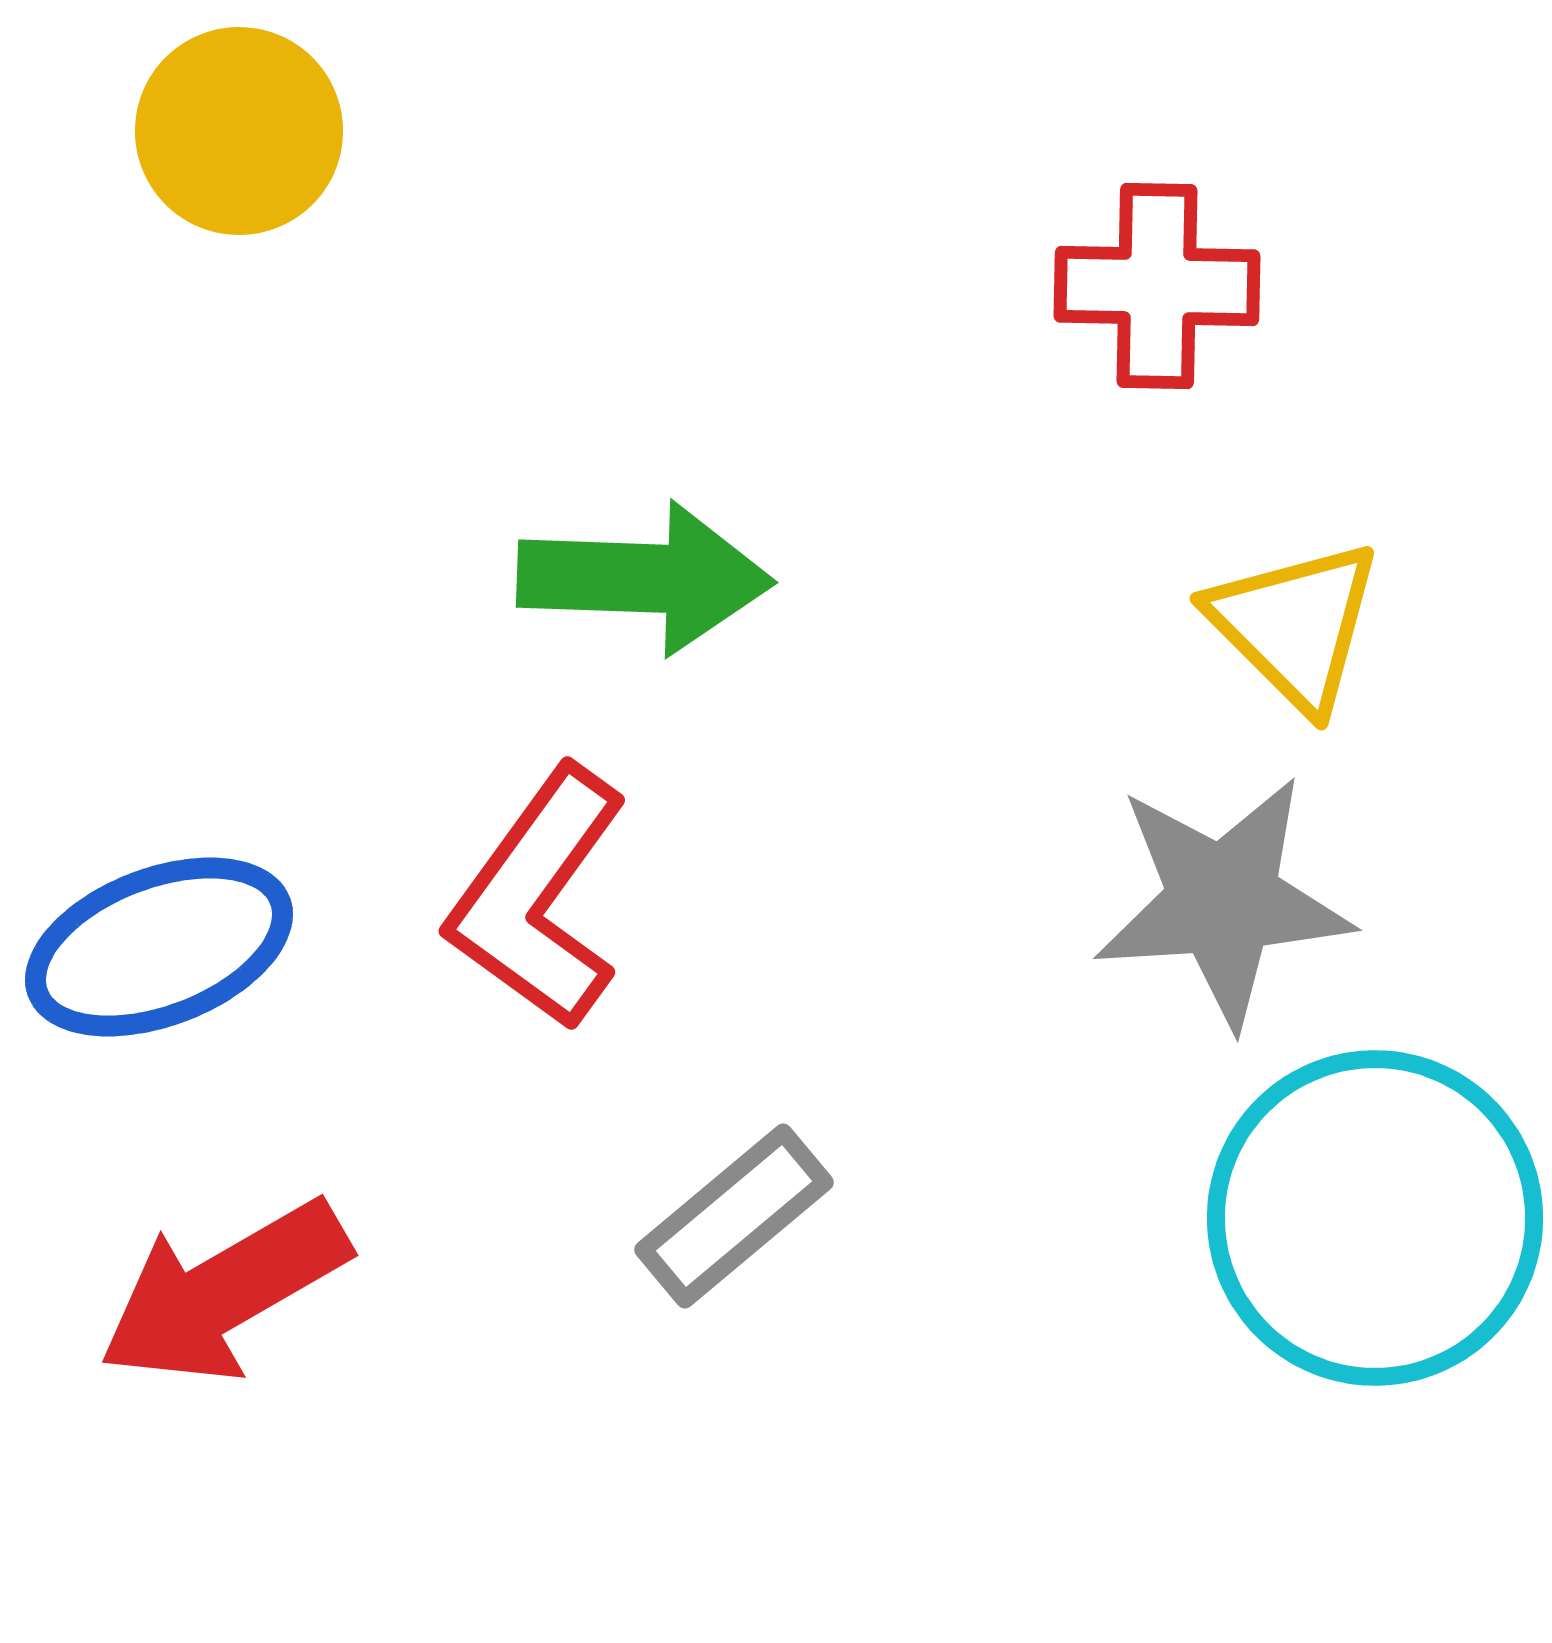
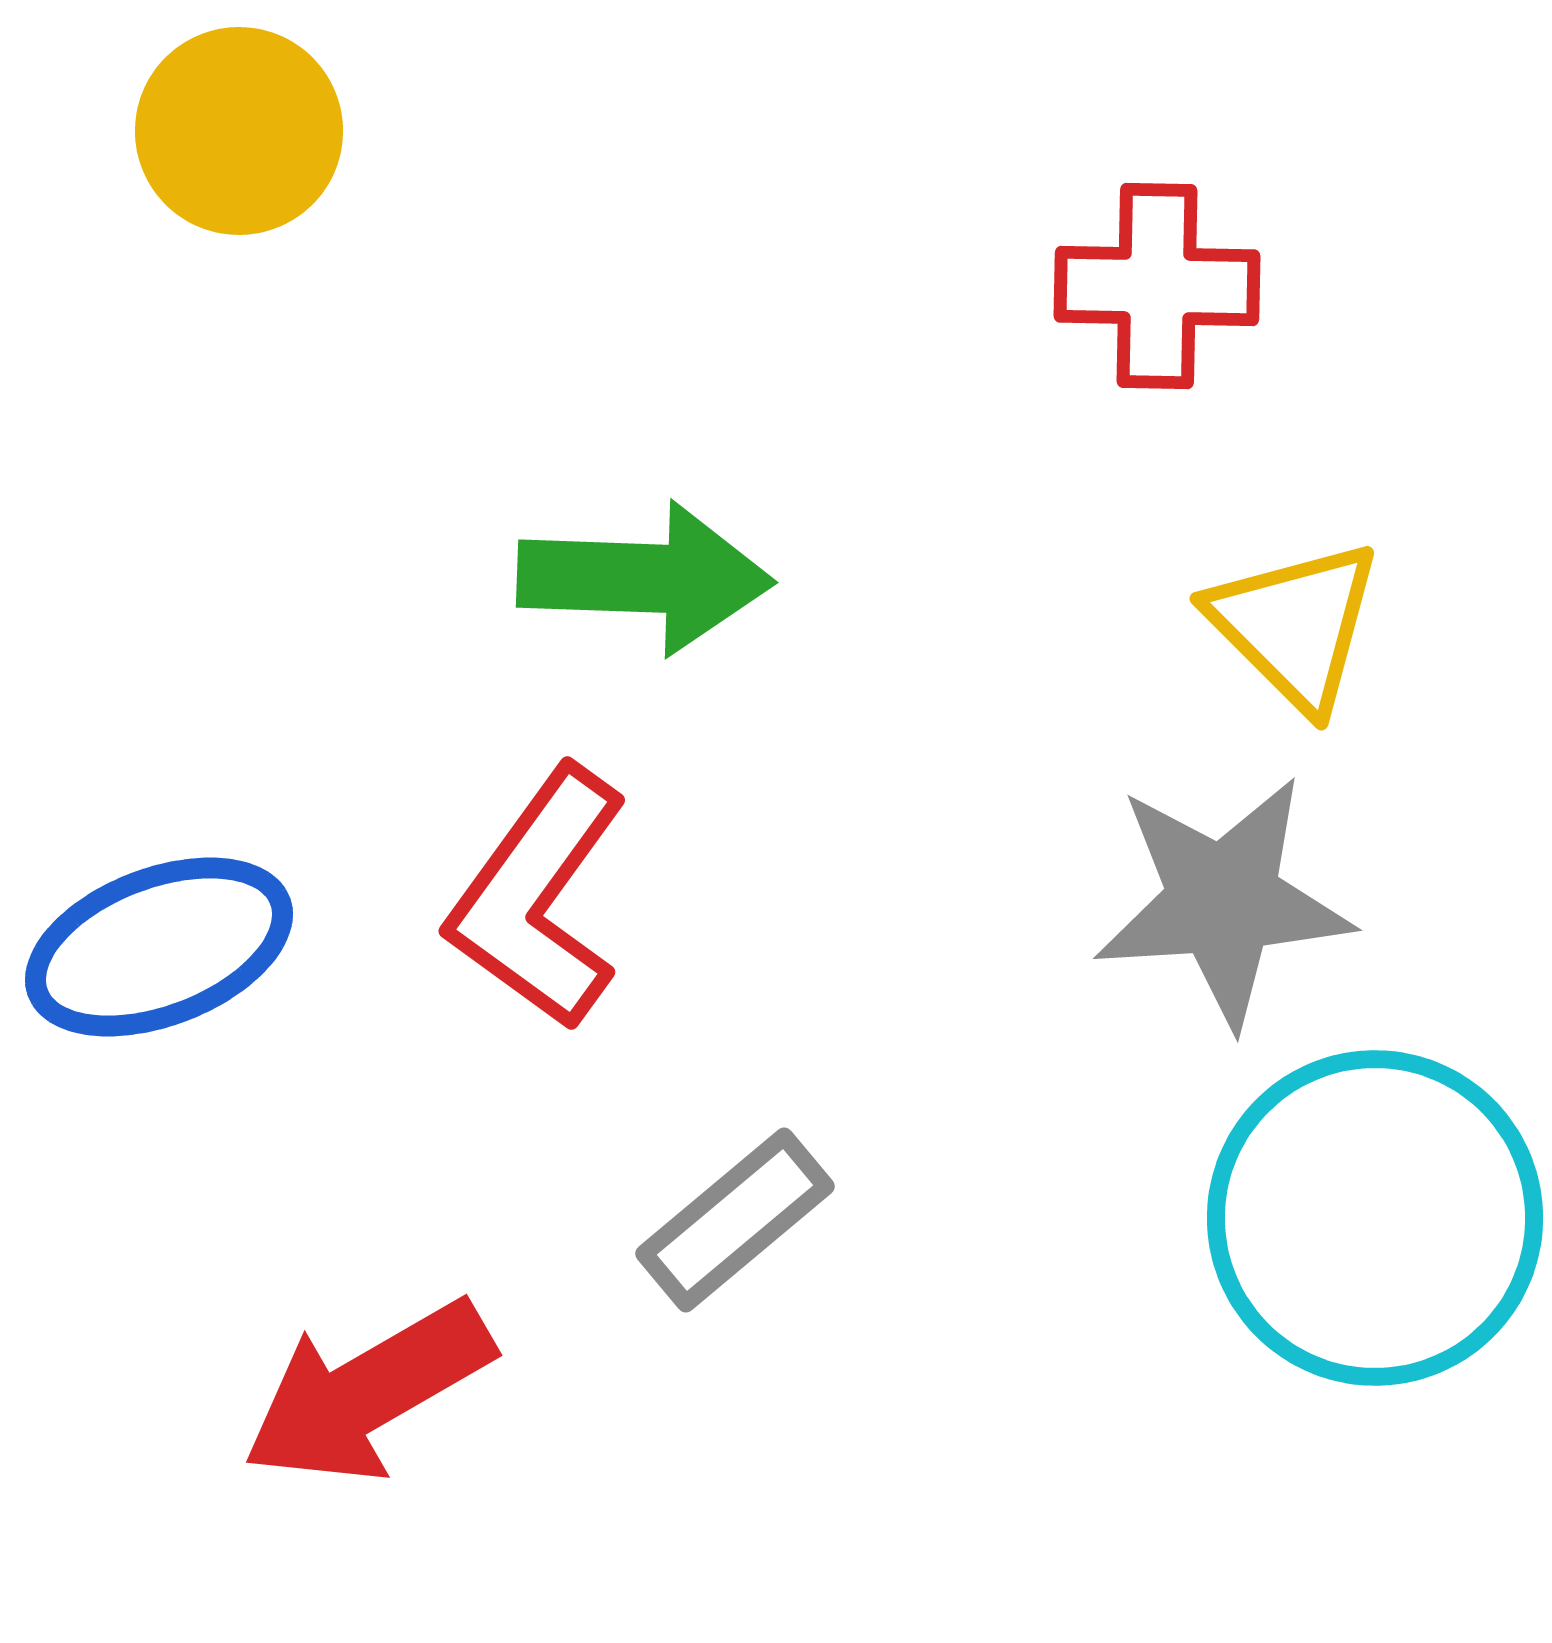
gray rectangle: moved 1 px right, 4 px down
red arrow: moved 144 px right, 100 px down
